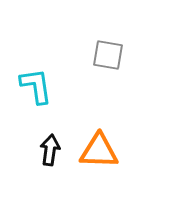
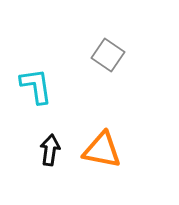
gray square: rotated 24 degrees clockwise
orange triangle: moved 3 px right, 1 px up; rotated 9 degrees clockwise
